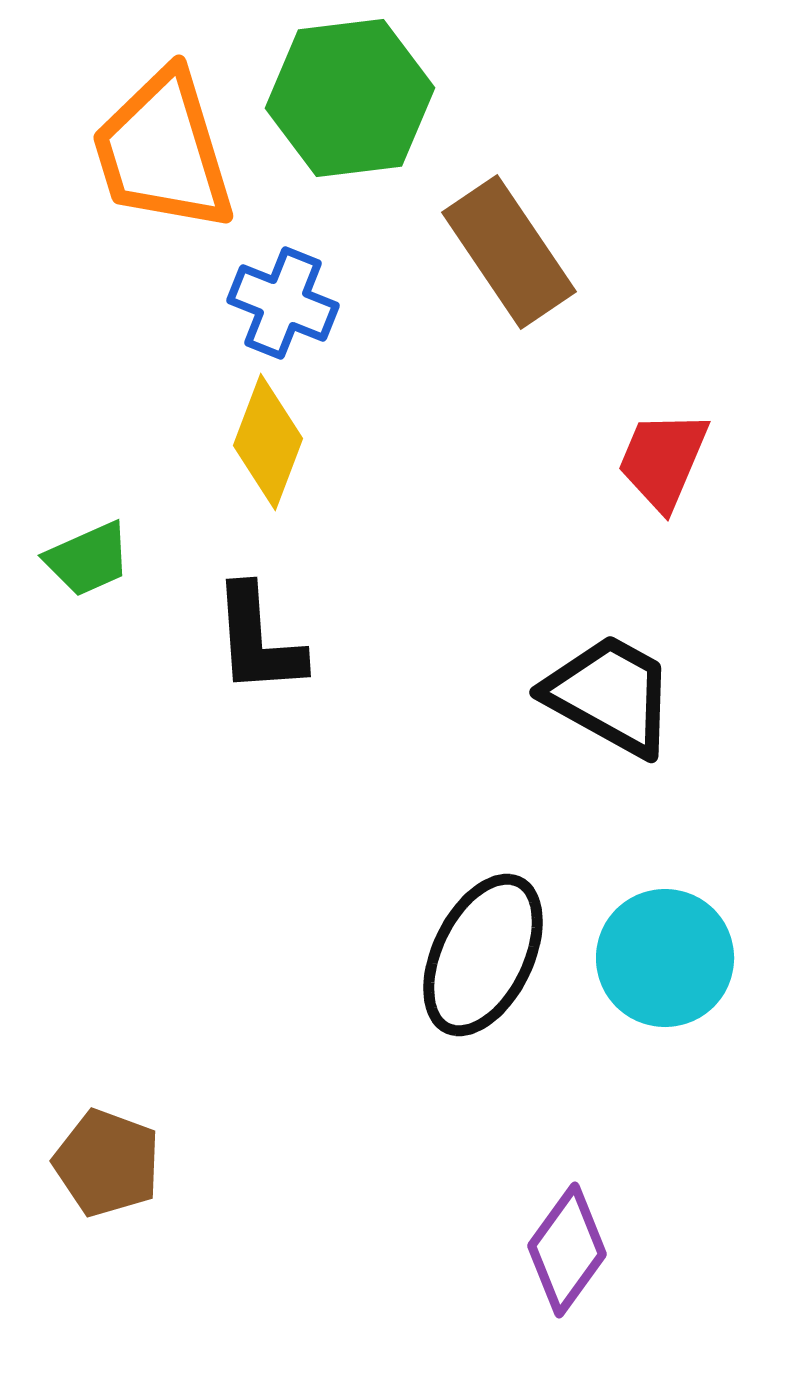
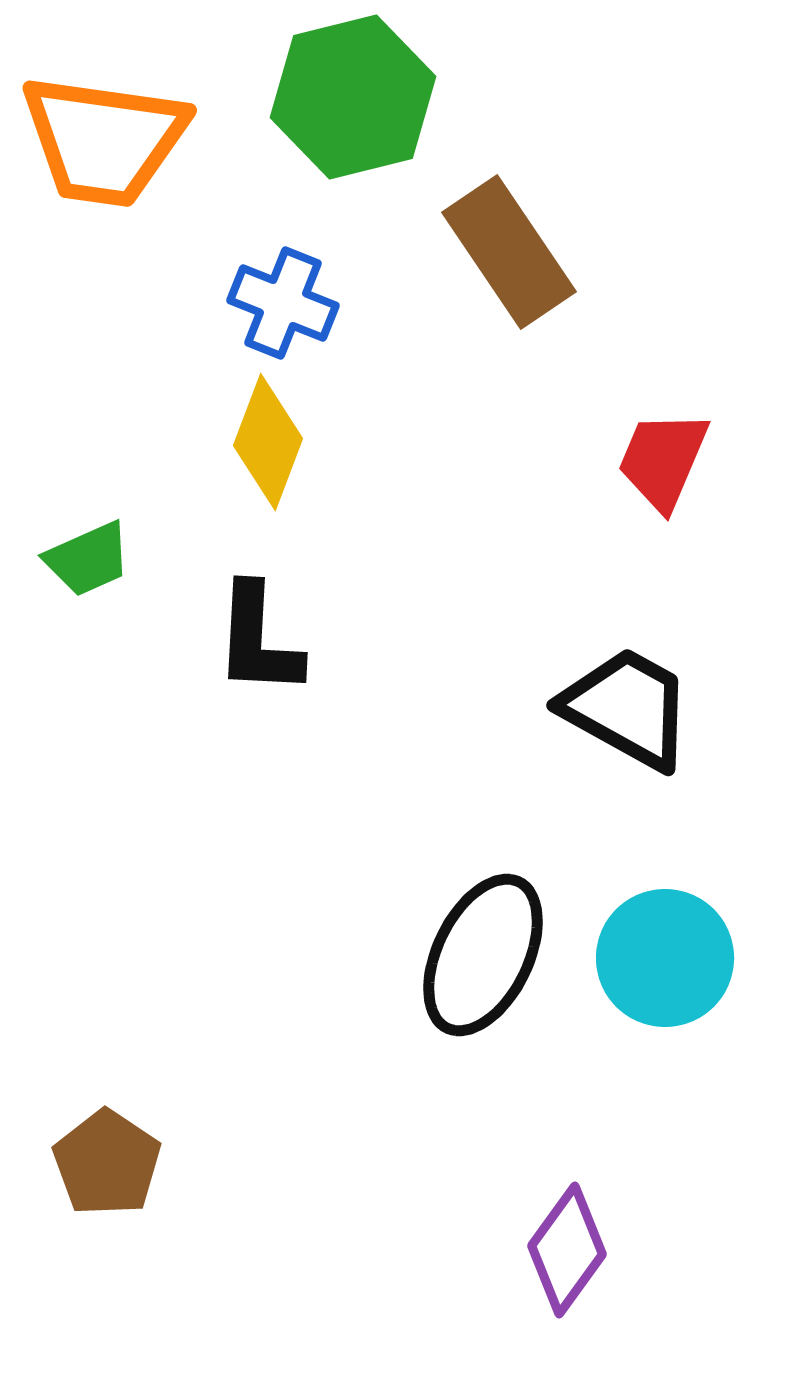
green hexagon: moved 3 px right, 1 px up; rotated 7 degrees counterclockwise
orange trapezoid: moved 59 px left, 11 px up; rotated 65 degrees counterclockwise
black L-shape: rotated 7 degrees clockwise
black trapezoid: moved 17 px right, 13 px down
brown pentagon: rotated 14 degrees clockwise
